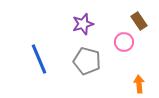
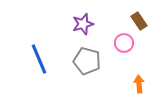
pink circle: moved 1 px down
